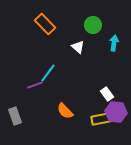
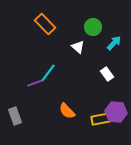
green circle: moved 2 px down
cyan arrow: rotated 35 degrees clockwise
purple line: moved 2 px up
white rectangle: moved 20 px up
orange semicircle: moved 2 px right
